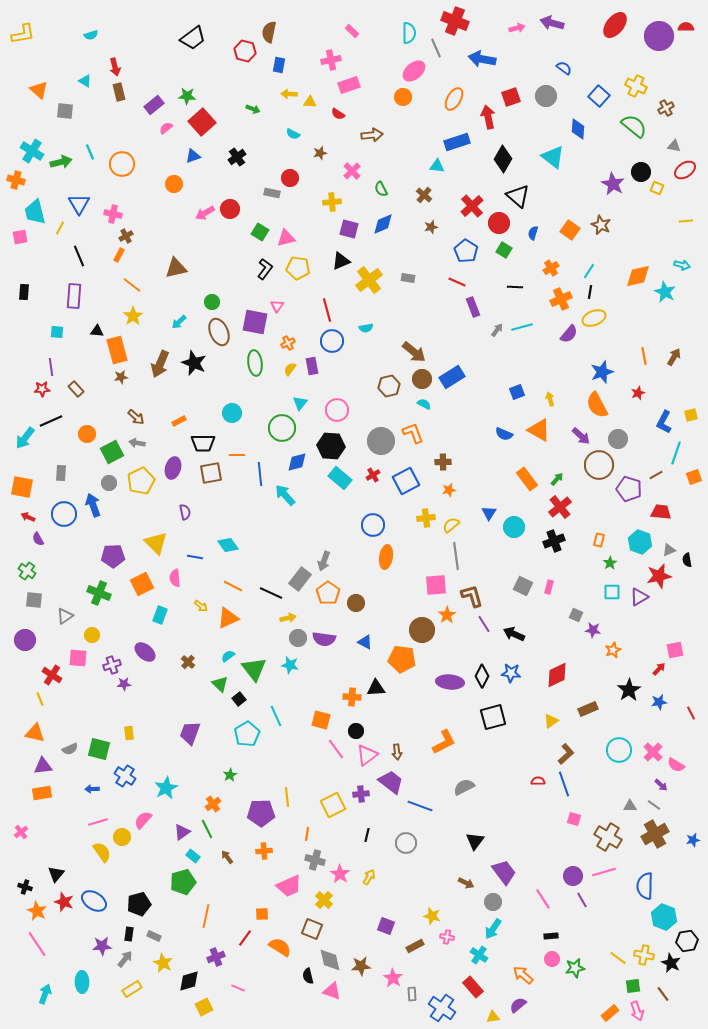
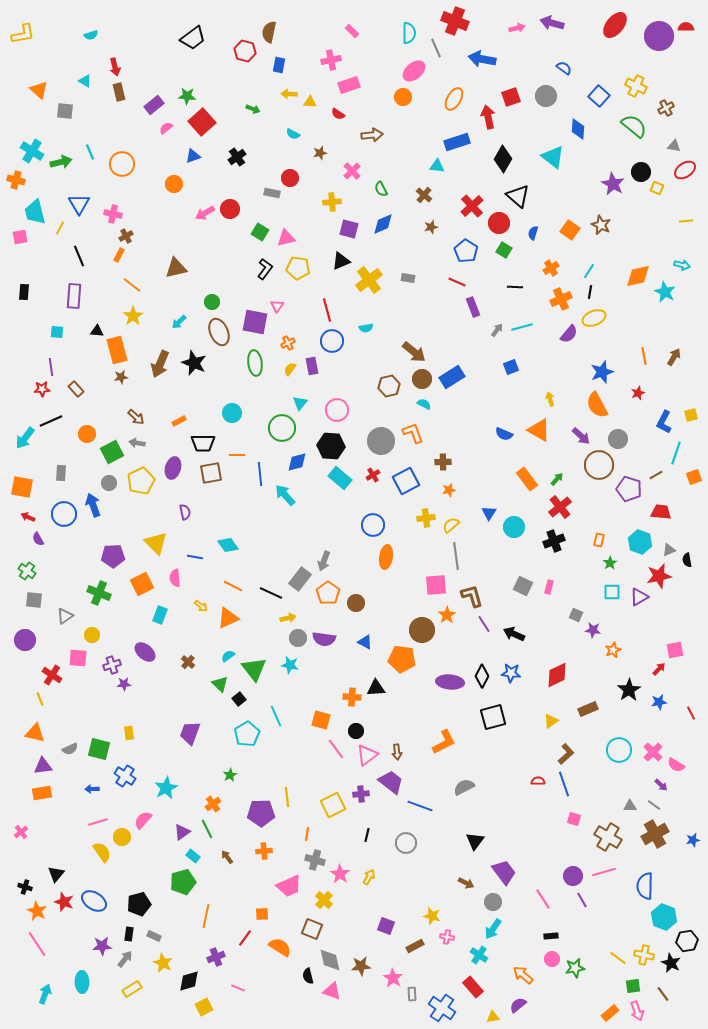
blue square at (517, 392): moved 6 px left, 25 px up
